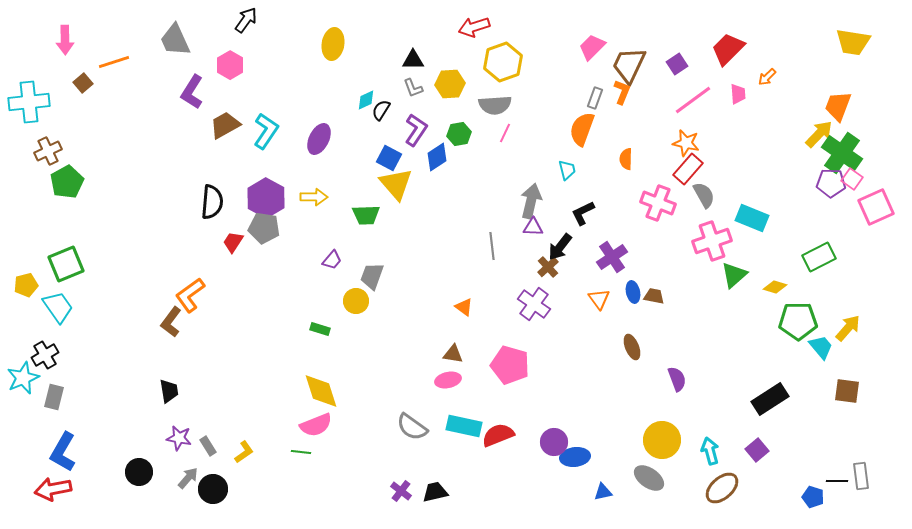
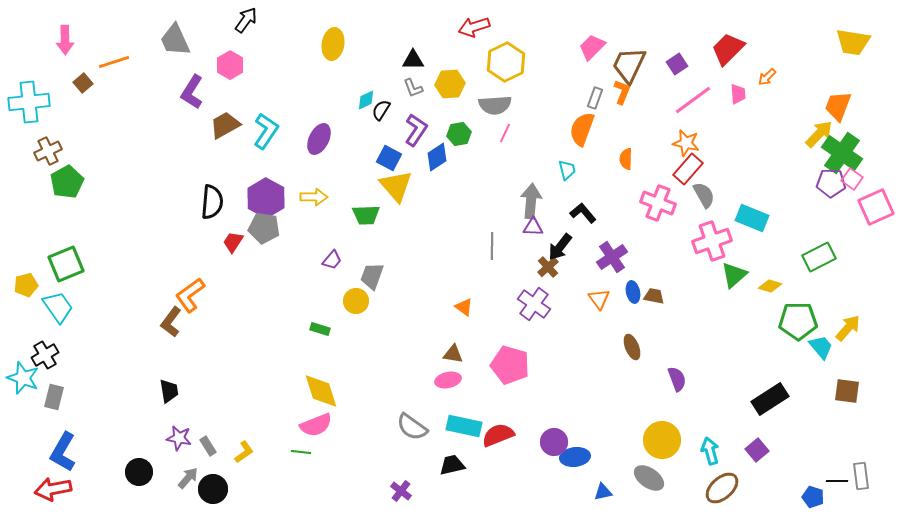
yellow hexagon at (503, 62): moved 3 px right; rotated 6 degrees counterclockwise
yellow triangle at (396, 184): moved 2 px down
gray arrow at (531, 201): rotated 8 degrees counterclockwise
black L-shape at (583, 213): rotated 76 degrees clockwise
gray line at (492, 246): rotated 8 degrees clockwise
yellow diamond at (775, 287): moved 5 px left, 1 px up
cyan star at (23, 378): rotated 28 degrees counterclockwise
black trapezoid at (435, 492): moved 17 px right, 27 px up
